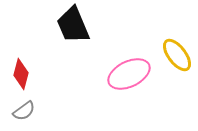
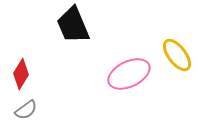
red diamond: rotated 16 degrees clockwise
gray semicircle: moved 2 px right, 1 px up
